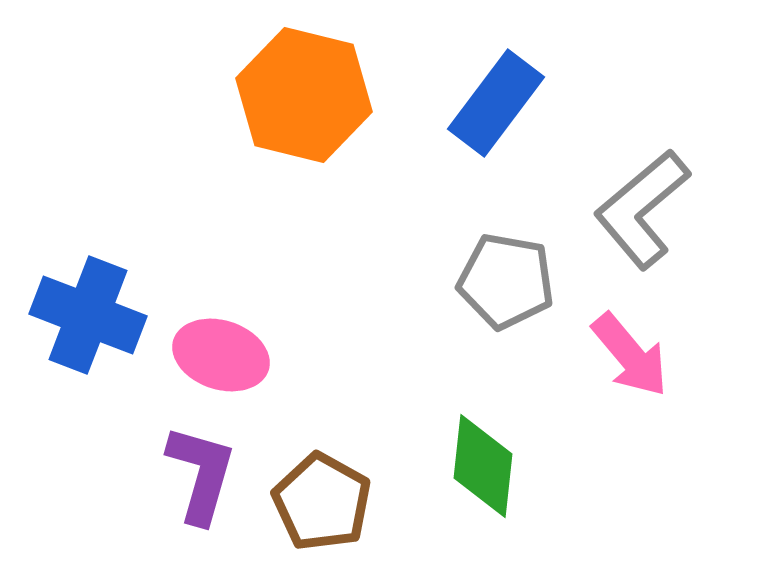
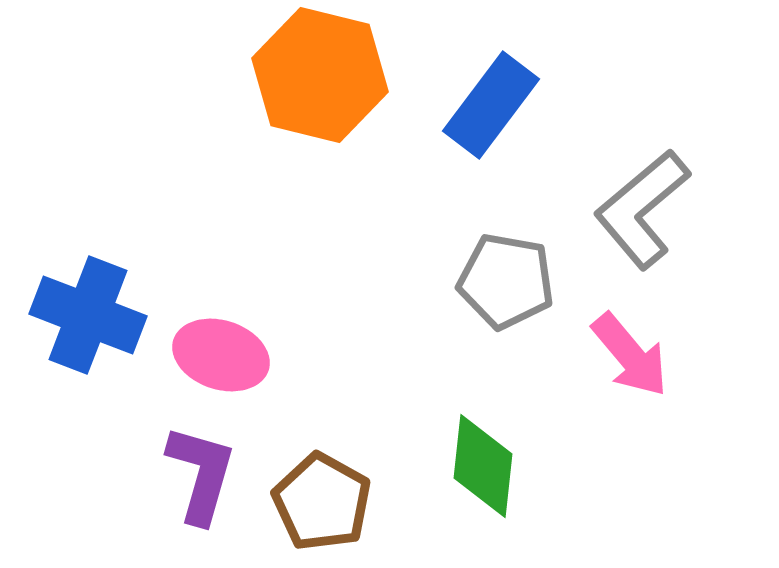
orange hexagon: moved 16 px right, 20 px up
blue rectangle: moved 5 px left, 2 px down
